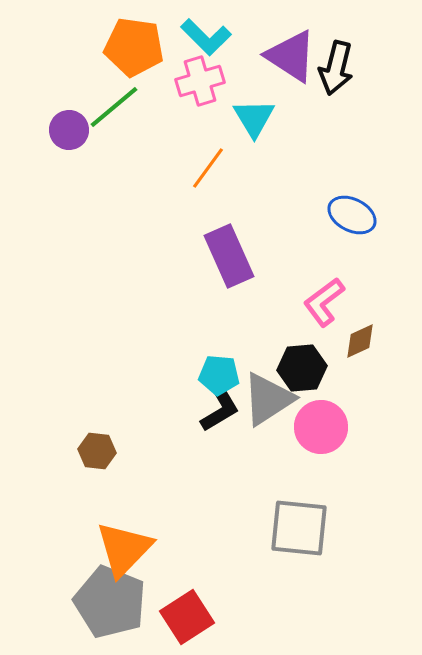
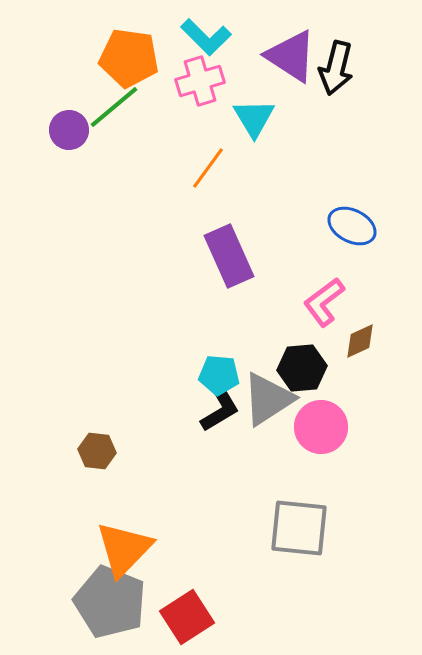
orange pentagon: moved 5 px left, 11 px down
blue ellipse: moved 11 px down
